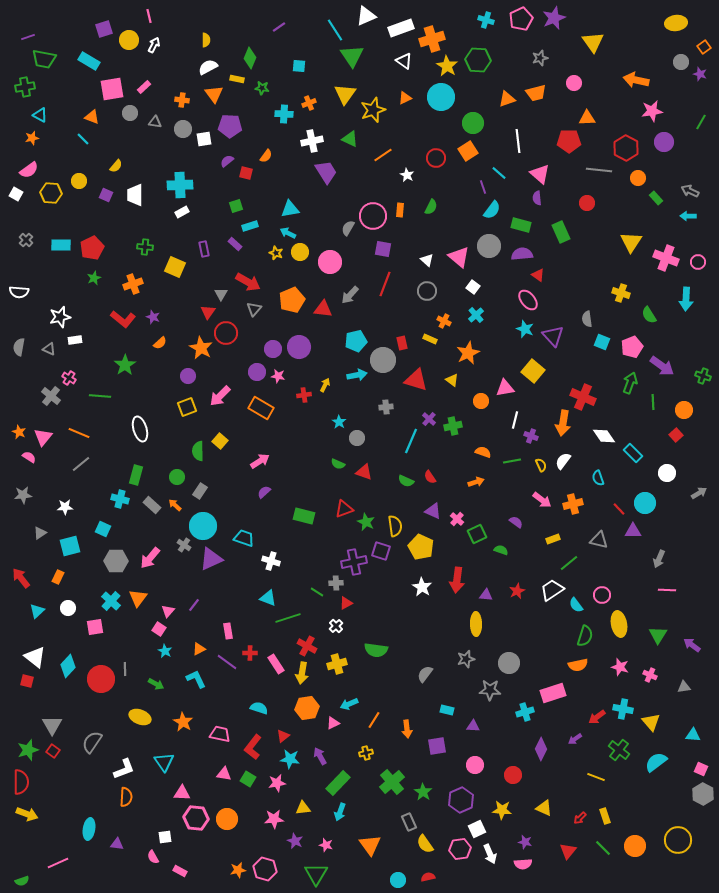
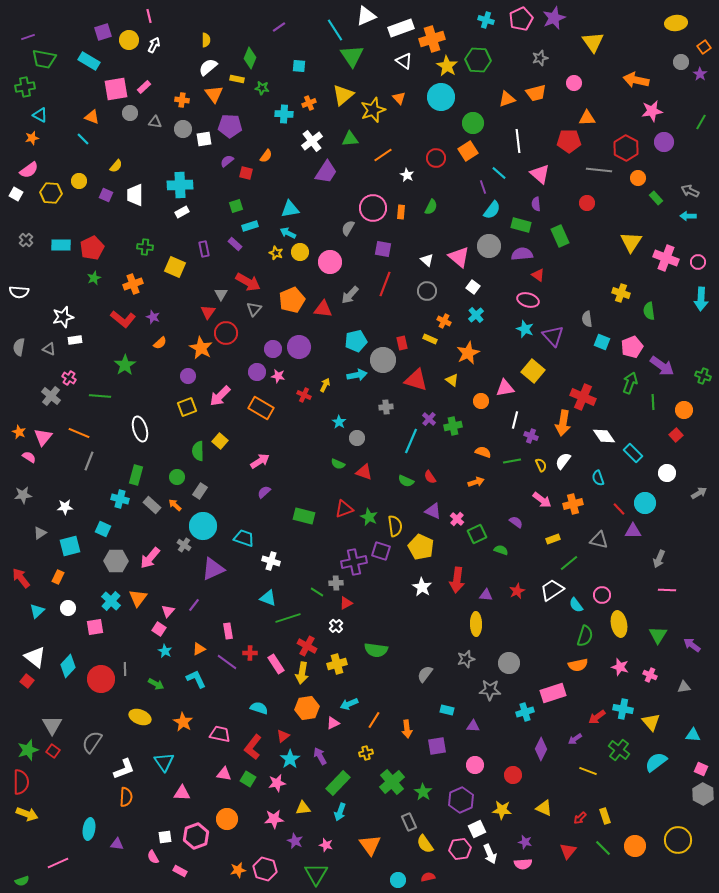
purple square at (104, 29): moved 1 px left, 3 px down
white semicircle at (208, 67): rotated 12 degrees counterclockwise
purple star at (700, 74): rotated 16 degrees clockwise
pink square at (112, 89): moved 4 px right
yellow triangle at (345, 94): moved 2 px left, 1 px down; rotated 15 degrees clockwise
orange triangle at (405, 98): moved 6 px left; rotated 48 degrees counterclockwise
green triangle at (350, 139): rotated 30 degrees counterclockwise
white cross at (312, 141): rotated 25 degrees counterclockwise
purple trapezoid at (326, 172): rotated 65 degrees clockwise
purple semicircle at (537, 198): moved 1 px left, 6 px down
orange rectangle at (400, 210): moved 1 px right, 2 px down
pink circle at (373, 216): moved 8 px up
green rectangle at (561, 232): moved 1 px left, 4 px down
cyan arrow at (686, 299): moved 15 px right
pink ellipse at (528, 300): rotated 35 degrees counterclockwise
green semicircle at (649, 315): moved 4 px up; rotated 24 degrees clockwise
white star at (60, 317): moved 3 px right
red cross at (304, 395): rotated 32 degrees clockwise
gray line at (81, 464): moved 8 px right, 3 px up; rotated 30 degrees counterclockwise
green star at (366, 522): moved 3 px right, 5 px up
purple triangle at (211, 559): moved 2 px right, 10 px down
red square at (27, 681): rotated 24 degrees clockwise
cyan star at (290, 759): rotated 30 degrees clockwise
yellow line at (596, 777): moved 8 px left, 6 px up
pink hexagon at (196, 818): moved 18 px down; rotated 25 degrees counterclockwise
